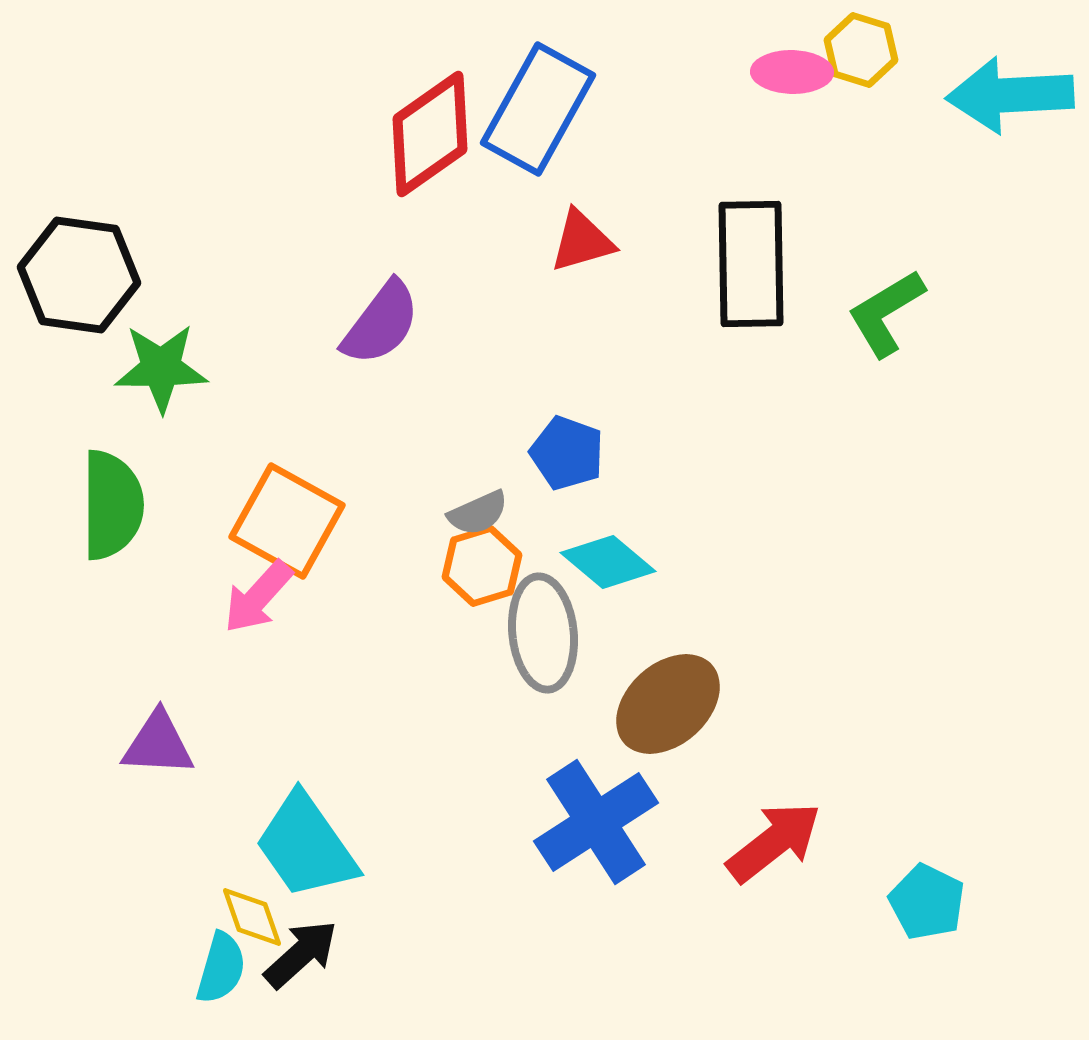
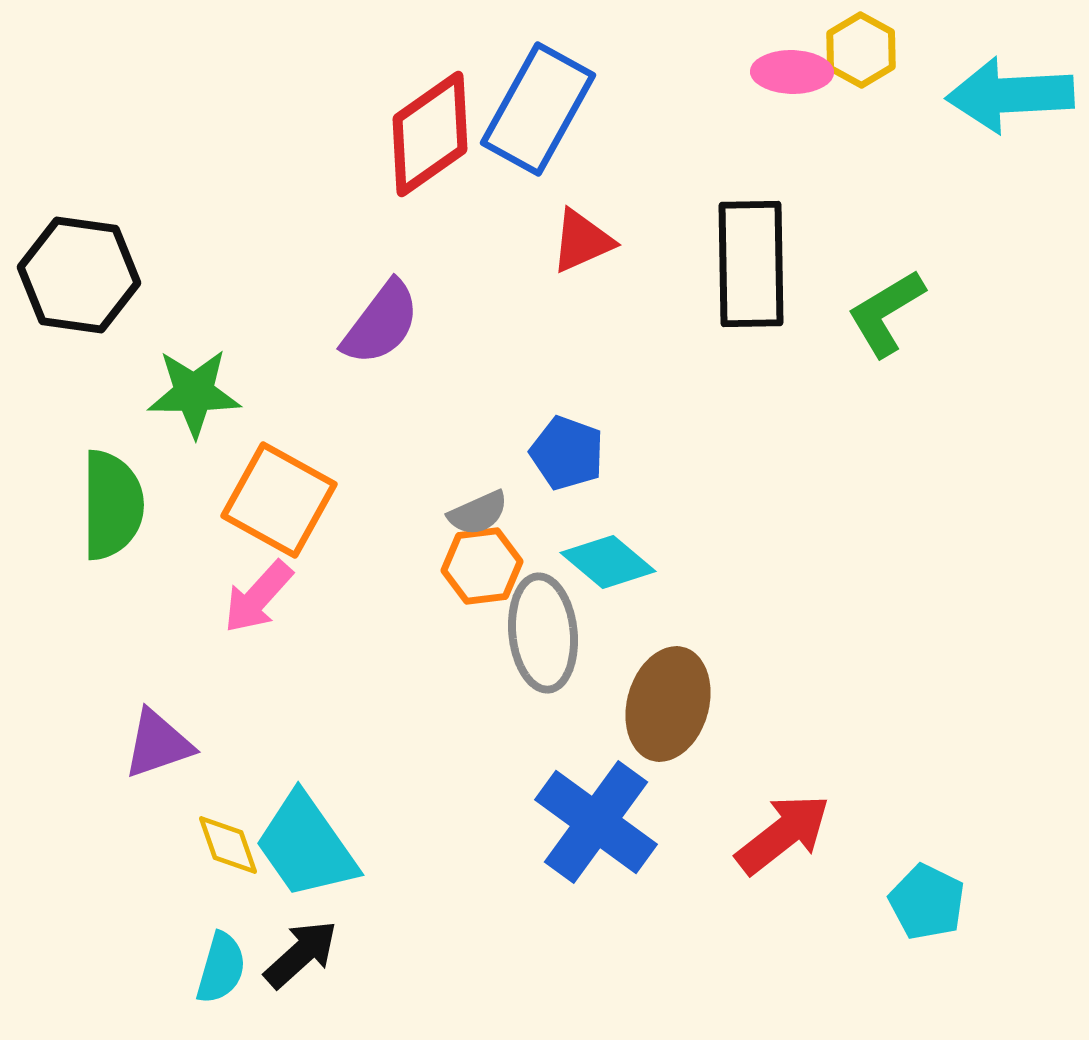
yellow hexagon: rotated 12 degrees clockwise
red triangle: rotated 8 degrees counterclockwise
green star: moved 33 px right, 25 px down
orange square: moved 8 px left, 21 px up
orange hexagon: rotated 10 degrees clockwise
brown ellipse: rotated 32 degrees counterclockwise
purple triangle: rotated 22 degrees counterclockwise
blue cross: rotated 21 degrees counterclockwise
red arrow: moved 9 px right, 8 px up
yellow diamond: moved 24 px left, 72 px up
